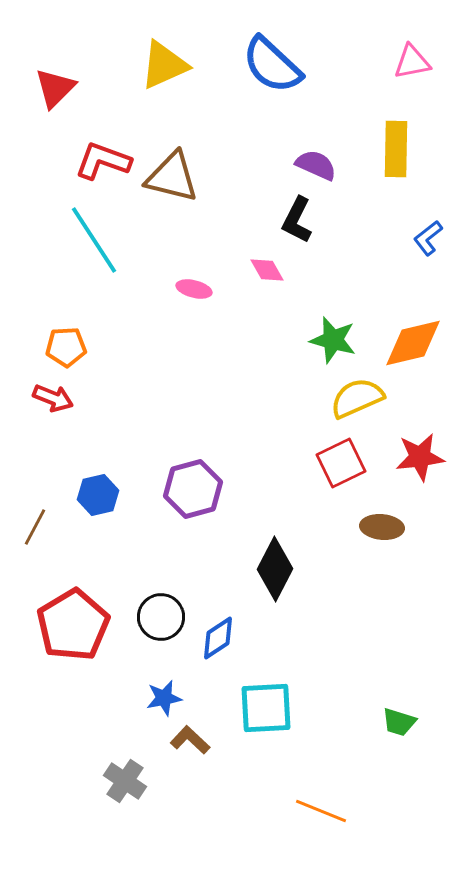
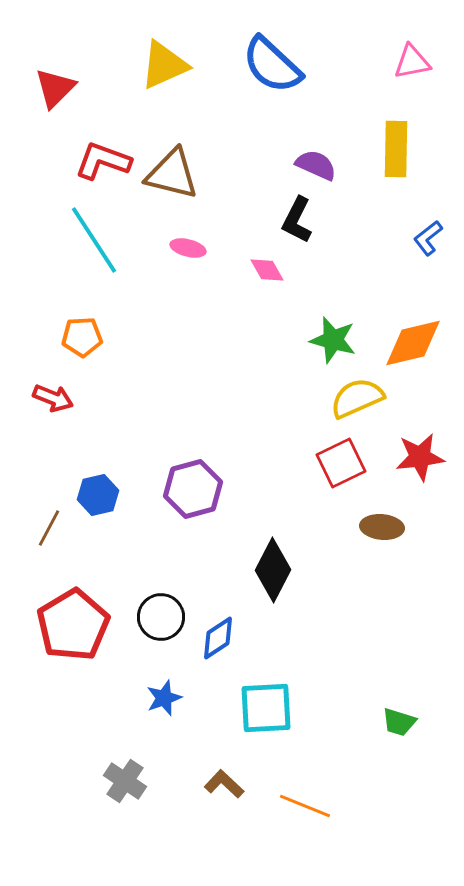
brown triangle: moved 3 px up
pink ellipse: moved 6 px left, 41 px up
orange pentagon: moved 16 px right, 10 px up
brown line: moved 14 px right, 1 px down
black diamond: moved 2 px left, 1 px down
blue star: rotated 9 degrees counterclockwise
brown L-shape: moved 34 px right, 44 px down
orange line: moved 16 px left, 5 px up
